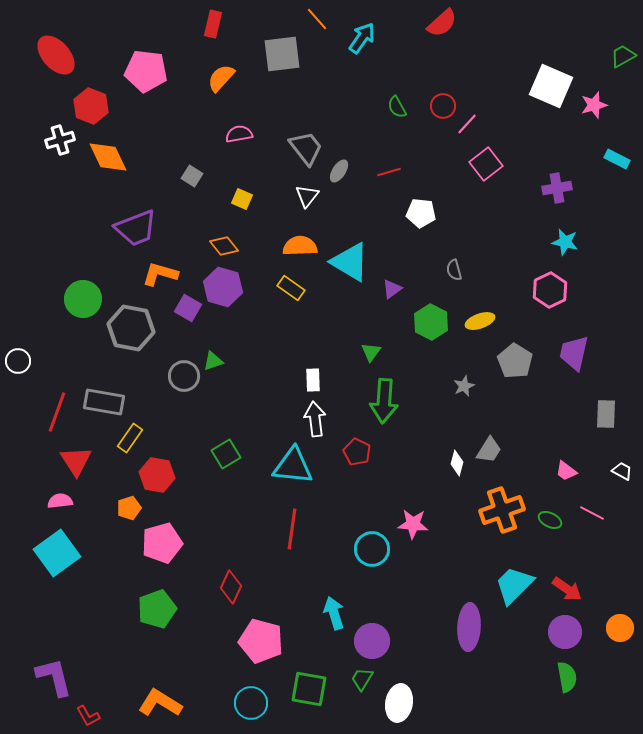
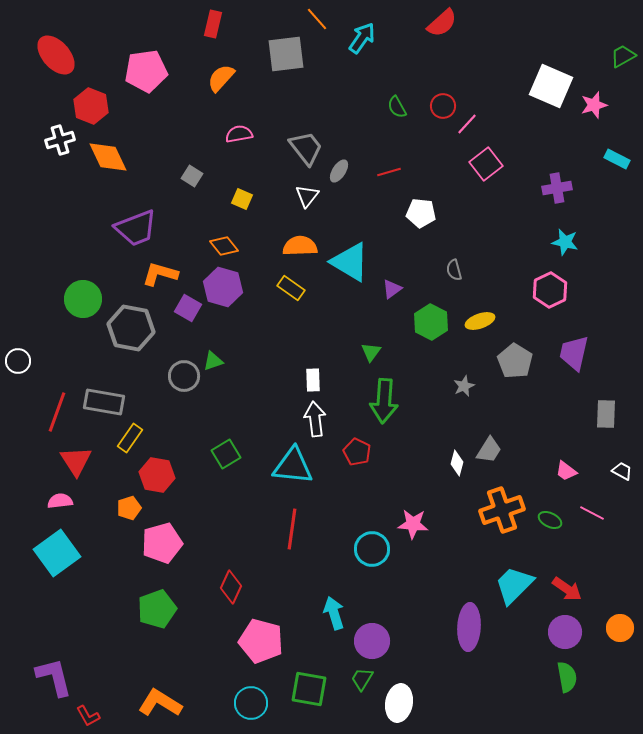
gray square at (282, 54): moved 4 px right
pink pentagon at (146, 71): rotated 15 degrees counterclockwise
